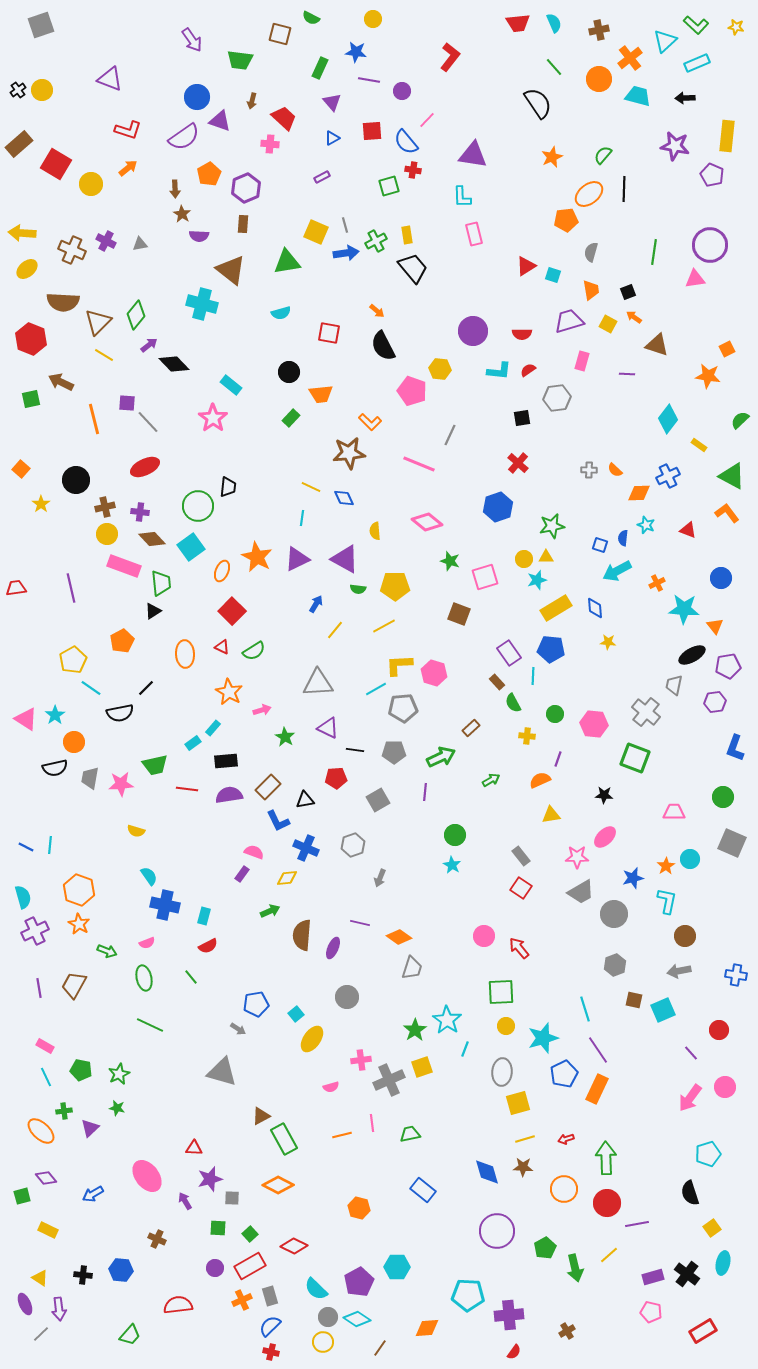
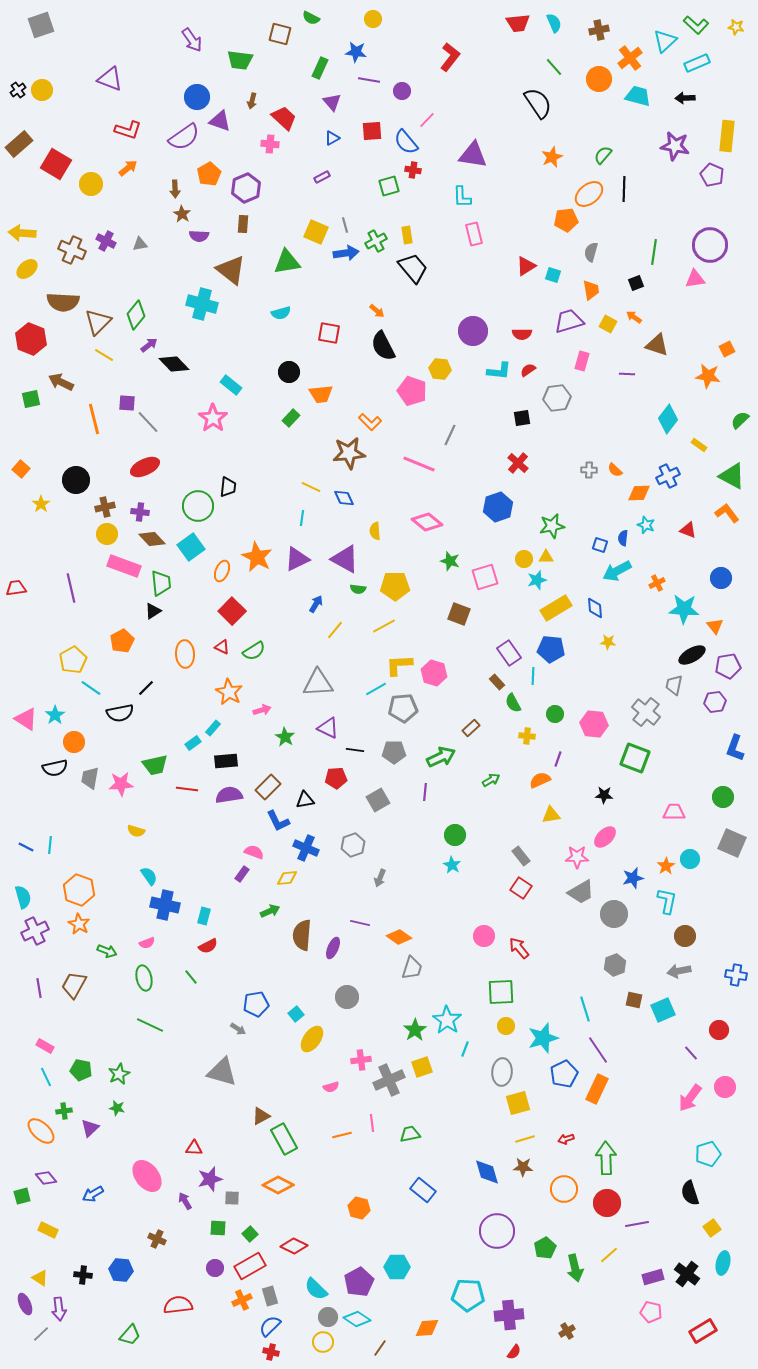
black square at (628, 292): moved 8 px right, 9 px up
